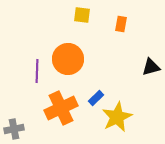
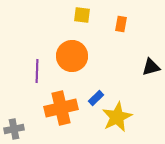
orange circle: moved 4 px right, 3 px up
orange cross: rotated 12 degrees clockwise
